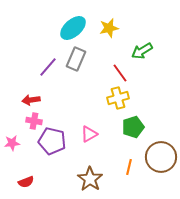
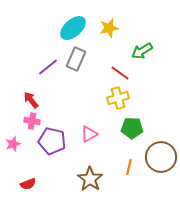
purple line: rotated 10 degrees clockwise
red line: rotated 18 degrees counterclockwise
red arrow: rotated 60 degrees clockwise
pink cross: moved 2 px left
green pentagon: moved 1 px left, 1 px down; rotated 20 degrees clockwise
pink star: moved 1 px right, 1 px down; rotated 14 degrees counterclockwise
red semicircle: moved 2 px right, 2 px down
